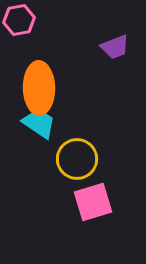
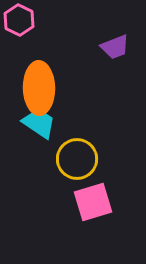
pink hexagon: rotated 24 degrees counterclockwise
